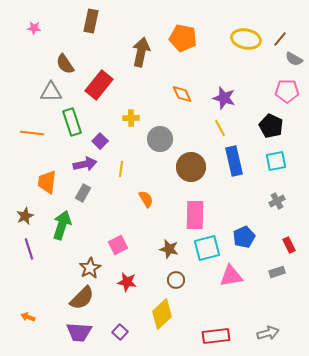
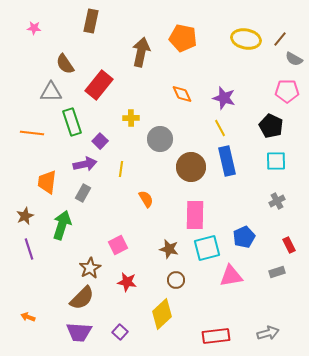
blue rectangle at (234, 161): moved 7 px left
cyan square at (276, 161): rotated 10 degrees clockwise
